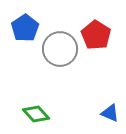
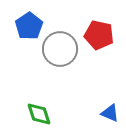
blue pentagon: moved 4 px right, 2 px up
red pentagon: moved 3 px right; rotated 20 degrees counterclockwise
green diamond: moved 3 px right; rotated 24 degrees clockwise
